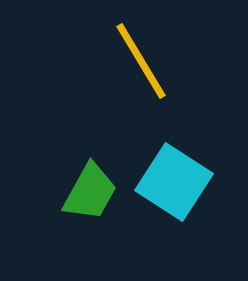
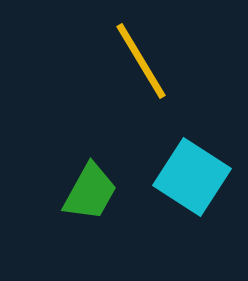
cyan square: moved 18 px right, 5 px up
